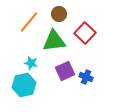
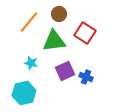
red square: rotated 10 degrees counterclockwise
cyan hexagon: moved 8 px down
